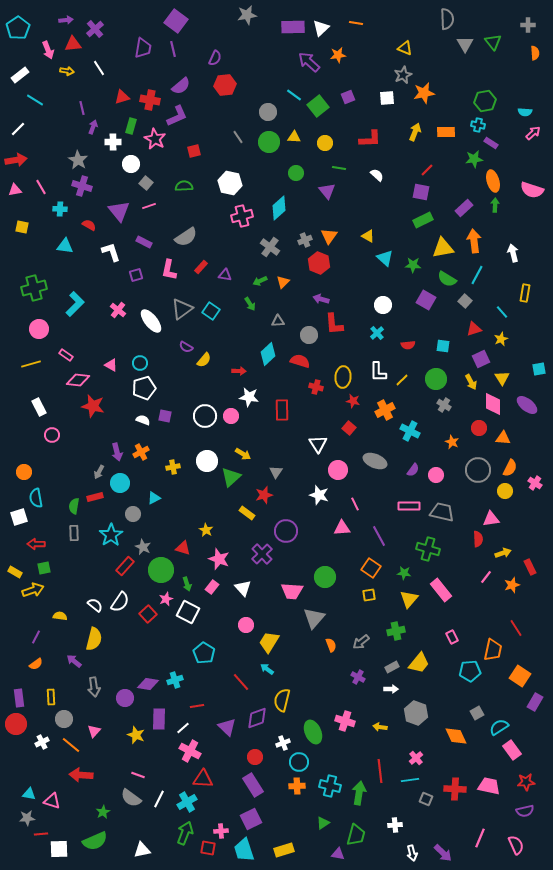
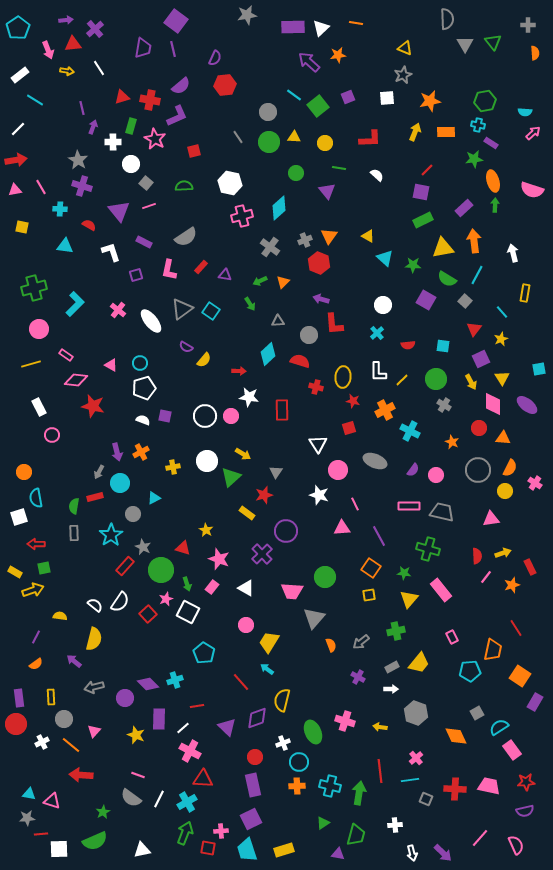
orange star at (424, 93): moved 6 px right, 8 px down
red triangle at (474, 329): rotated 35 degrees counterclockwise
pink diamond at (78, 380): moved 2 px left
red square at (349, 428): rotated 32 degrees clockwise
red semicircle at (478, 539): moved 1 px left, 17 px down
white triangle at (243, 588): moved 3 px right; rotated 18 degrees counterclockwise
purple diamond at (148, 684): rotated 35 degrees clockwise
gray arrow at (94, 687): rotated 84 degrees clockwise
purple rectangle at (253, 785): rotated 20 degrees clockwise
pink line at (480, 838): rotated 18 degrees clockwise
cyan trapezoid at (244, 850): moved 3 px right
